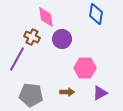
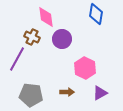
pink hexagon: rotated 25 degrees clockwise
